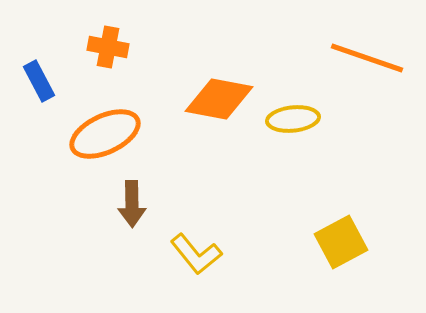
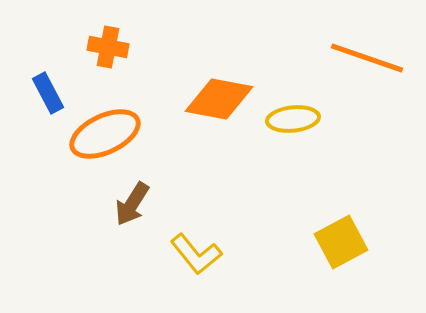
blue rectangle: moved 9 px right, 12 px down
brown arrow: rotated 33 degrees clockwise
